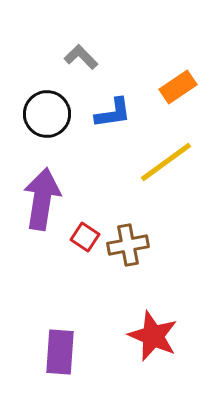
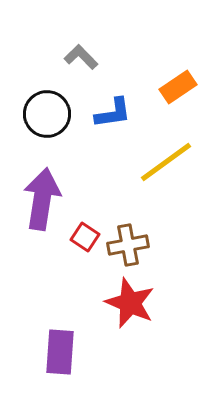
red star: moved 23 px left, 33 px up
